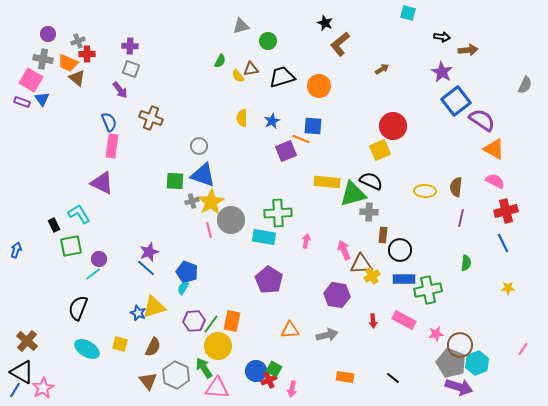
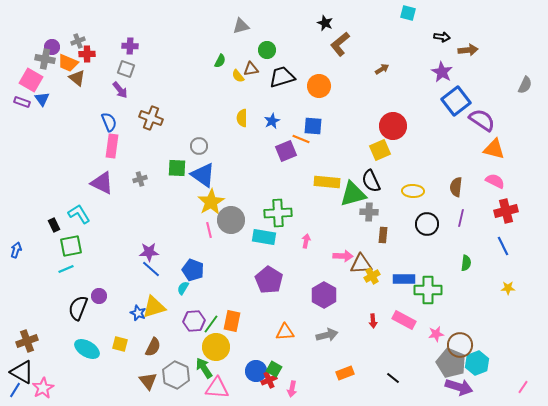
purple circle at (48, 34): moved 4 px right, 13 px down
green circle at (268, 41): moved 1 px left, 9 px down
gray cross at (43, 59): moved 2 px right
gray square at (131, 69): moved 5 px left
orange triangle at (494, 149): rotated 15 degrees counterclockwise
blue triangle at (203, 175): rotated 16 degrees clockwise
green square at (175, 181): moved 2 px right, 13 px up
black semicircle at (371, 181): rotated 140 degrees counterclockwise
yellow ellipse at (425, 191): moved 12 px left
gray cross at (192, 201): moved 52 px left, 22 px up
blue line at (503, 243): moved 3 px down
pink arrow at (344, 250): moved 1 px left, 6 px down; rotated 114 degrees clockwise
black circle at (400, 250): moved 27 px right, 26 px up
purple star at (149, 252): rotated 18 degrees clockwise
purple circle at (99, 259): moved 37 px down
blue line at (146, 268): moved 5 px right, 1 px down
blue pentagon at (187, 272): moved 6 px right, 2 px up
cyan line at (93, 274): moved 27 px left, 5 px up; rotated 14 degrees clockwise
green cross at (428, 290): rotated 12 degrees clockwise
purple hexagon at (337, 295): moved 13 px left; rotated 20 degrees clockwise
orange triangle at (290, 330): moved 5 px left, 2 px down
brown cross at (27, 341): rotated 30 degrees clockwise
yellow circle at (218, 346): moved 2 px left, 1 px down
pink line at (523, 349): moved 38 px down
orange rectangle at (345, 377): moved 4 px up; rotated 30 degrees counterclockwise
